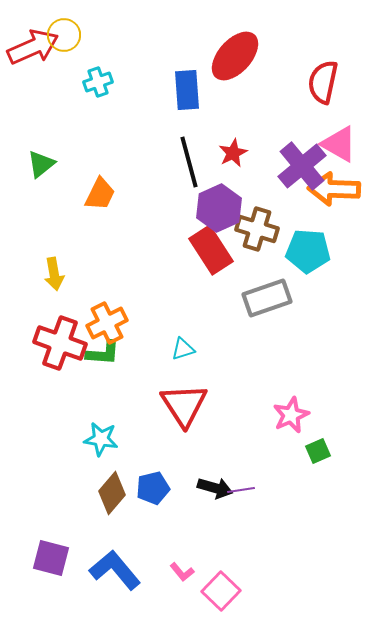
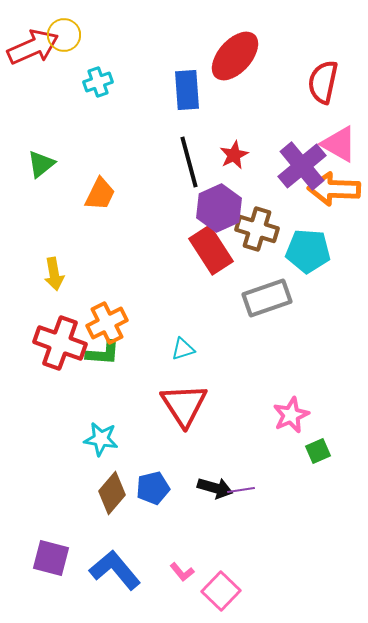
red star: moved 1 px right, 2 px down
